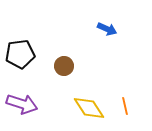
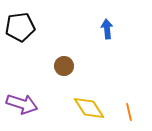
blue arrow: rotated 120 degrees counterclockwise
black pentagon: moved 27 px up
orange line: moved 4 px right, 6 px down
